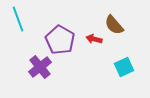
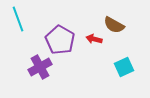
brown semicircle: rotated 20 degrees counterclockwise
purple cross: rotated 10 degrees clockwise
